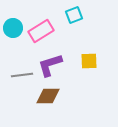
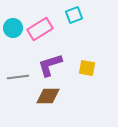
pink rectangle: moved 1 px left, 2 px up
yellow square: moved 2 px left, 7 px down; rotated 12 degrees clockwise
gray line: moved 4 px left, 2 px down
